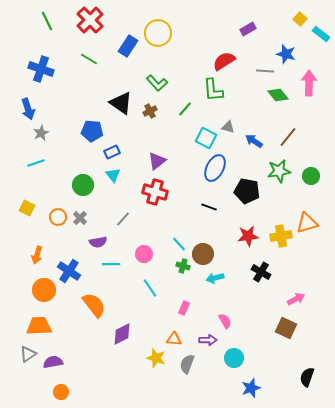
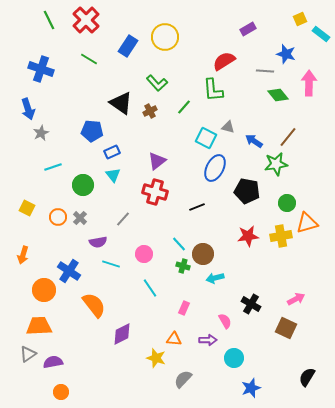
yellow square at (300, 19): rotated 24 degrees clockwise
red cross at (90, 20): moved 4 px left
green line at (47, 21): moved 2 px right, 1 px up
yellow circle at (158, 33): moved 7 px right, 4 px down
green line at (185, 109): moved 1 px left, 2 px up
cyan line at (36, 163): moved 17 px right, 4 px down
green star at (279, 171): moved 3 px left, 7 px up
green circle at (311, 176): moved 24 px left, 27 px down
black line at (209, 207): moved 12 px left; rotated 42 degrees counterclockwise
orange arrow at (37, 255): moved 14 px left
cyan line at (111, 264): rotated 18 degrees clockwise
black cross at (261, 272): moved 10 px left, 32 px down
gray semicircle at (187, 364): moved 4 px left, 15 px down; rotated 24 degrees clockwise
black semicircle at (307, 377): rotated 12 degrees clockwise
